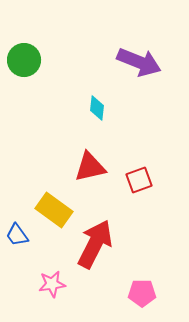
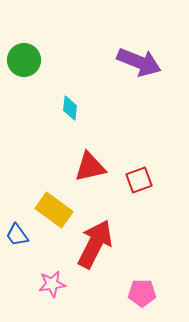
cyan diamond: moved 27 px left
